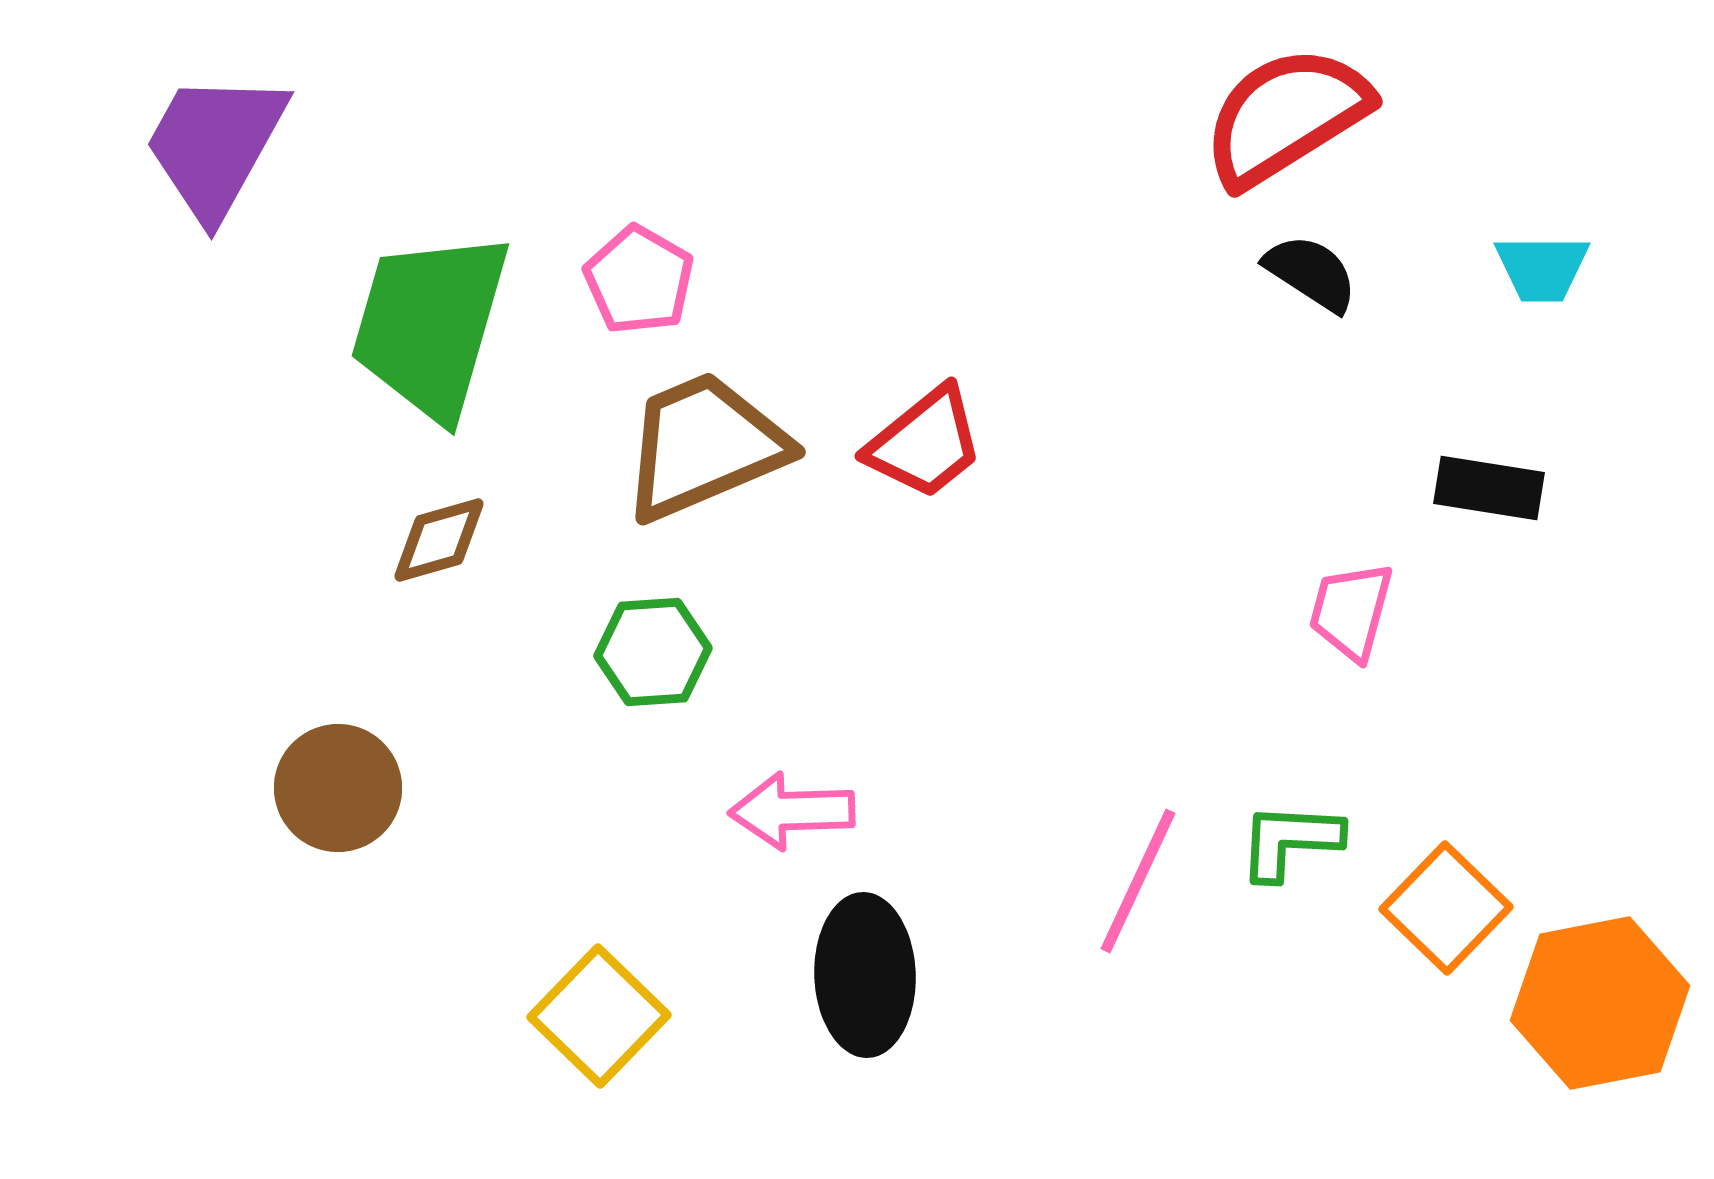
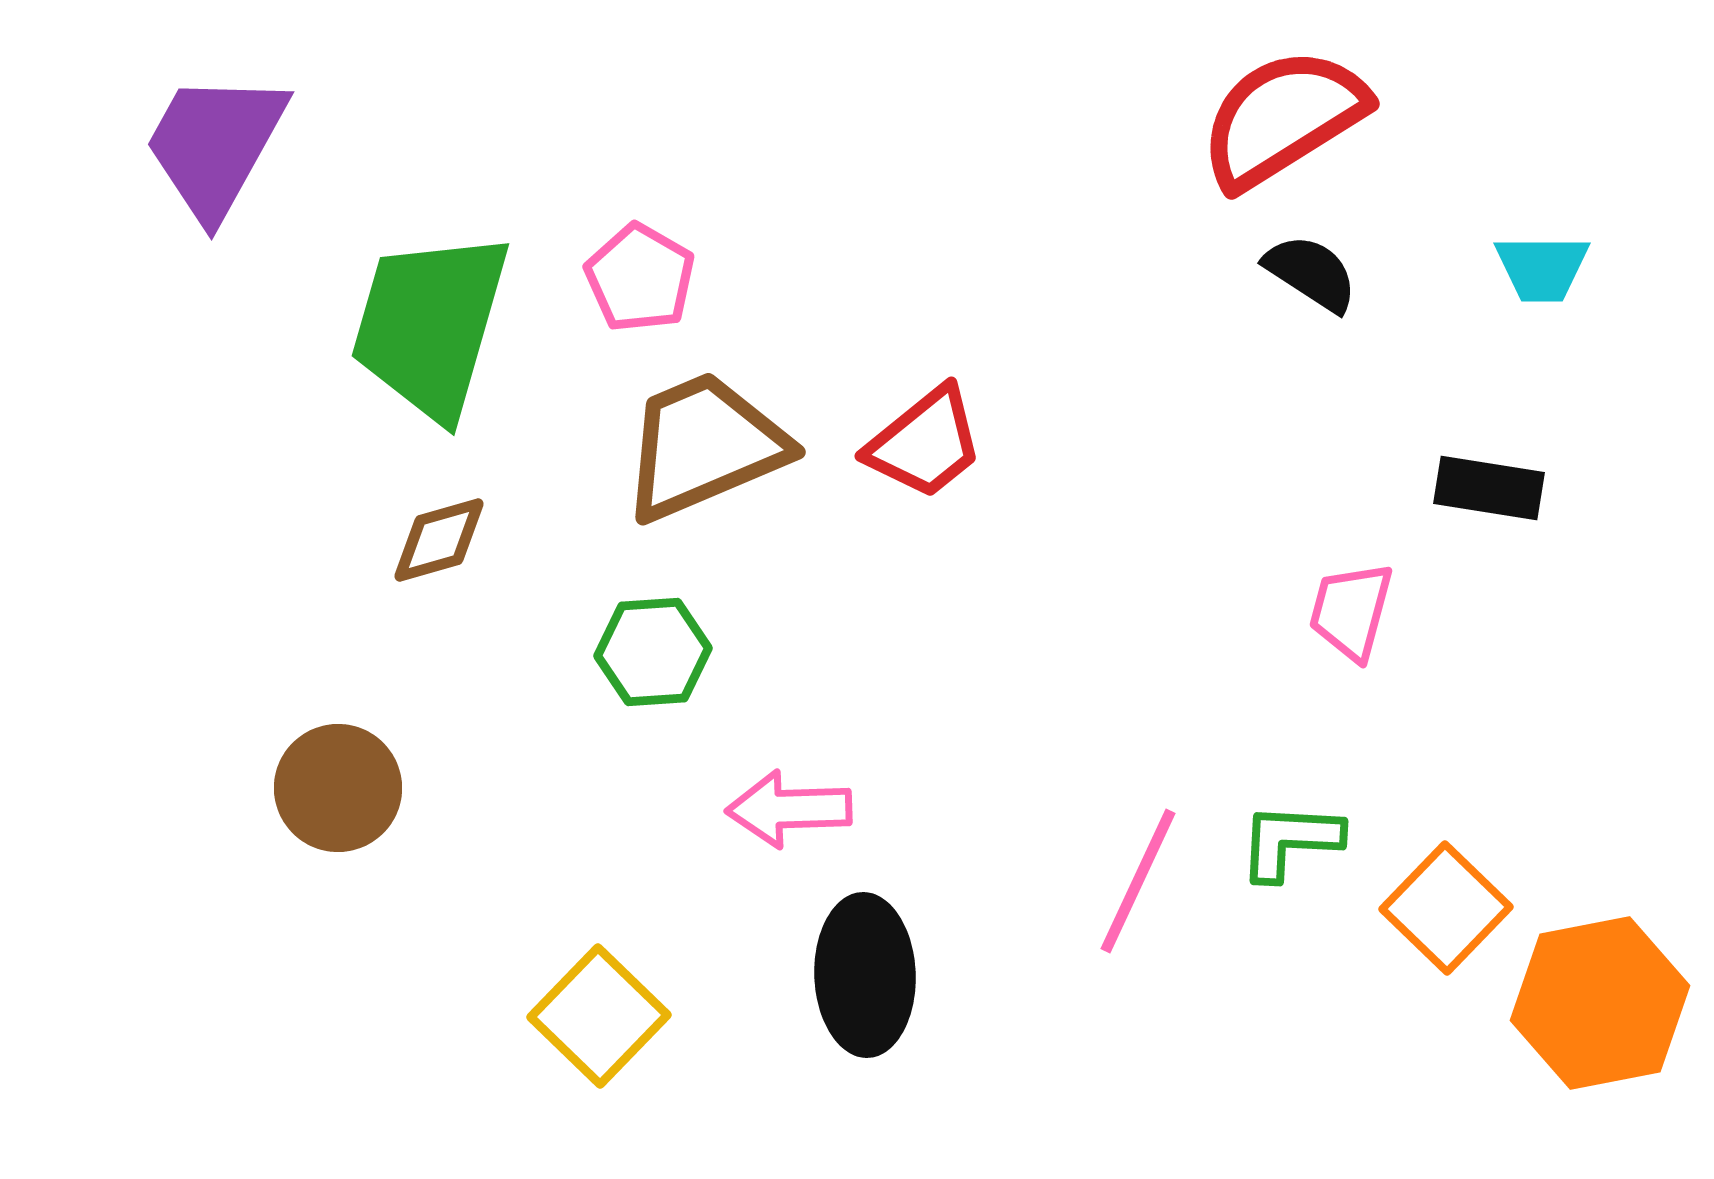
red semicircle: moved 3 px left, 2 px down
pink pentagon: moved 1 px right, 2 px up
pink arrow: moved 3 px left, 2 px up
